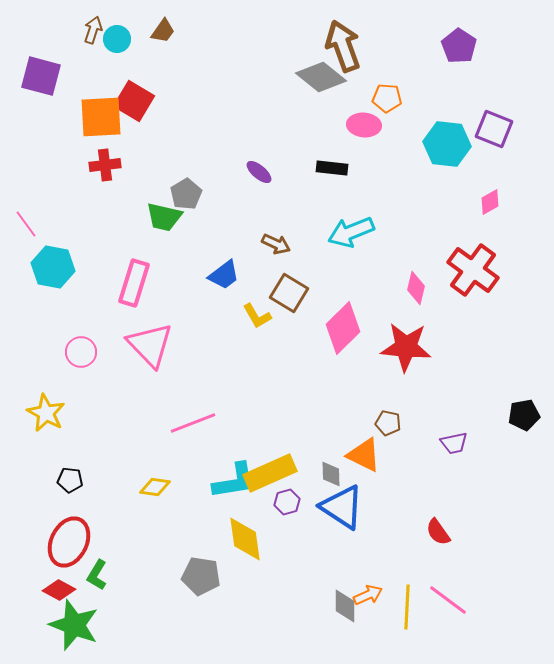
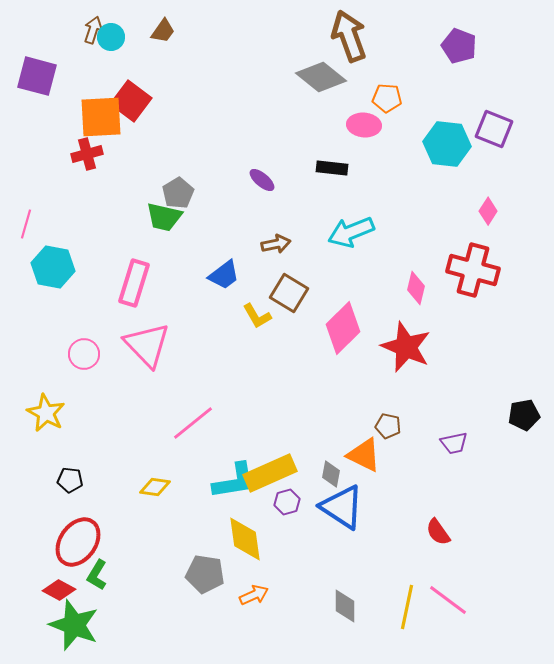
cyan circle at (117, 39): moved 6 px left, 2 px up
brown arrow at (343, 46): moved 6 px right, 10 px up
purple pentagon at (459, 46): rotated 12 degrees counterclockwise
purple square at (41, 76): moved 4 px left
red square at (134, 101): moved 3 px left; rotated 6 degrees clockwise
red cross at (105, 165): moved 18 px left, 11 px up; rotated 8 degrees counterclockwise
purple ellipse at (259, 172): moved 3 px right, 8 px down
gray pentagon at (186, 194): moved 8 px left, 1 px up
pink diamond at (490, 202): moved 2 px left, 9 px down; rotated 28 degrees counterclockwise
pink line at (26, 224): rotated 52 degrees clockwise
brown arrow at (276, 244): rotated 36 degrees counterclockwise
red cross at (473, 270): rotated 21 degrees counterclockwise
pink triangle at (150, 345): moved 3 px left
red star at (406, 347): rotated 18 degrees clockwise
pink circle at (81, 352): moved 3 px right, 2 px down
pink line at (193, 423): rotated 18 degrees counterclockwise
brown pentagon at (388, 423): moved 3 px down
gray diamond at (331, 474): rotated 12 degrees clockwise
red ellipse at (69, 542): moved 9 px right; rotated 9 degrees clockwise
gray pentagon at (201, 576): moved 4 px right, 2 px up
orange arrow at (368, 595): moved 114 px left
yellow line at (407, 607): rotated 9 degrees clockwise
